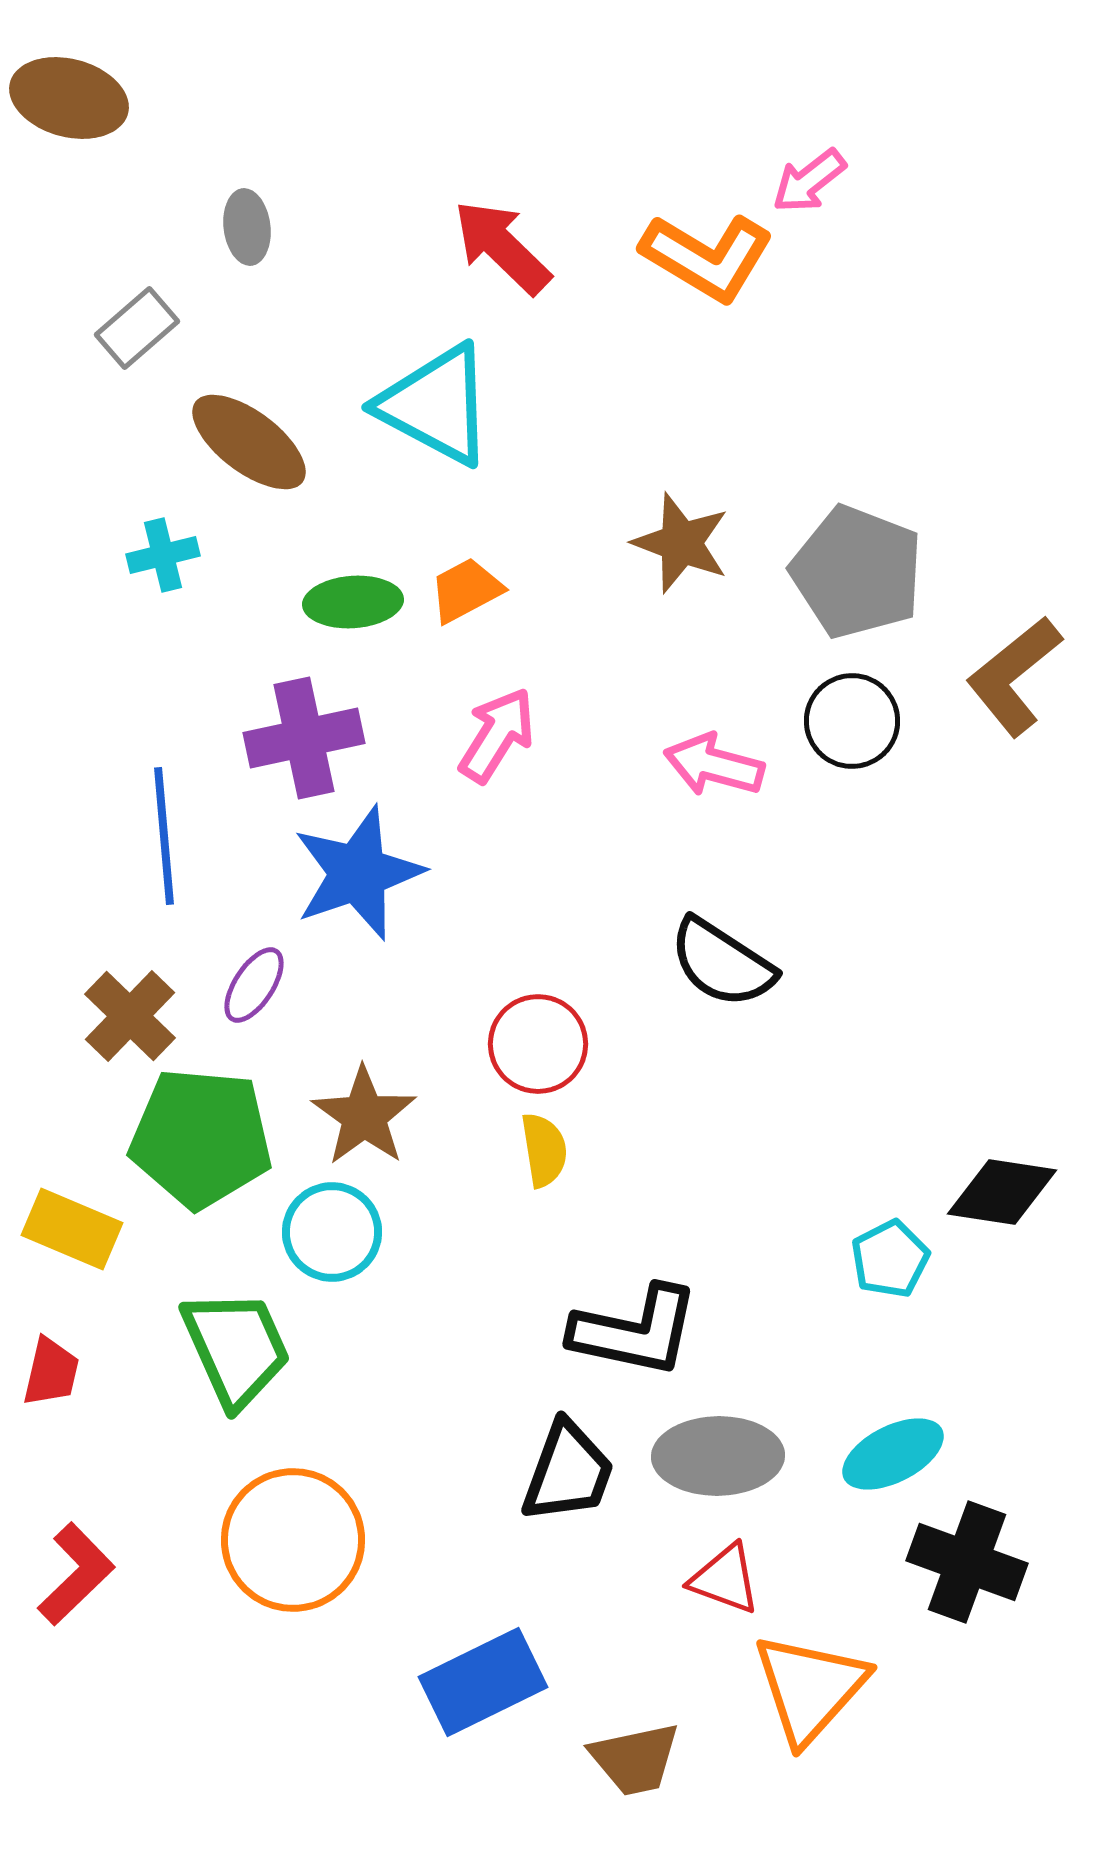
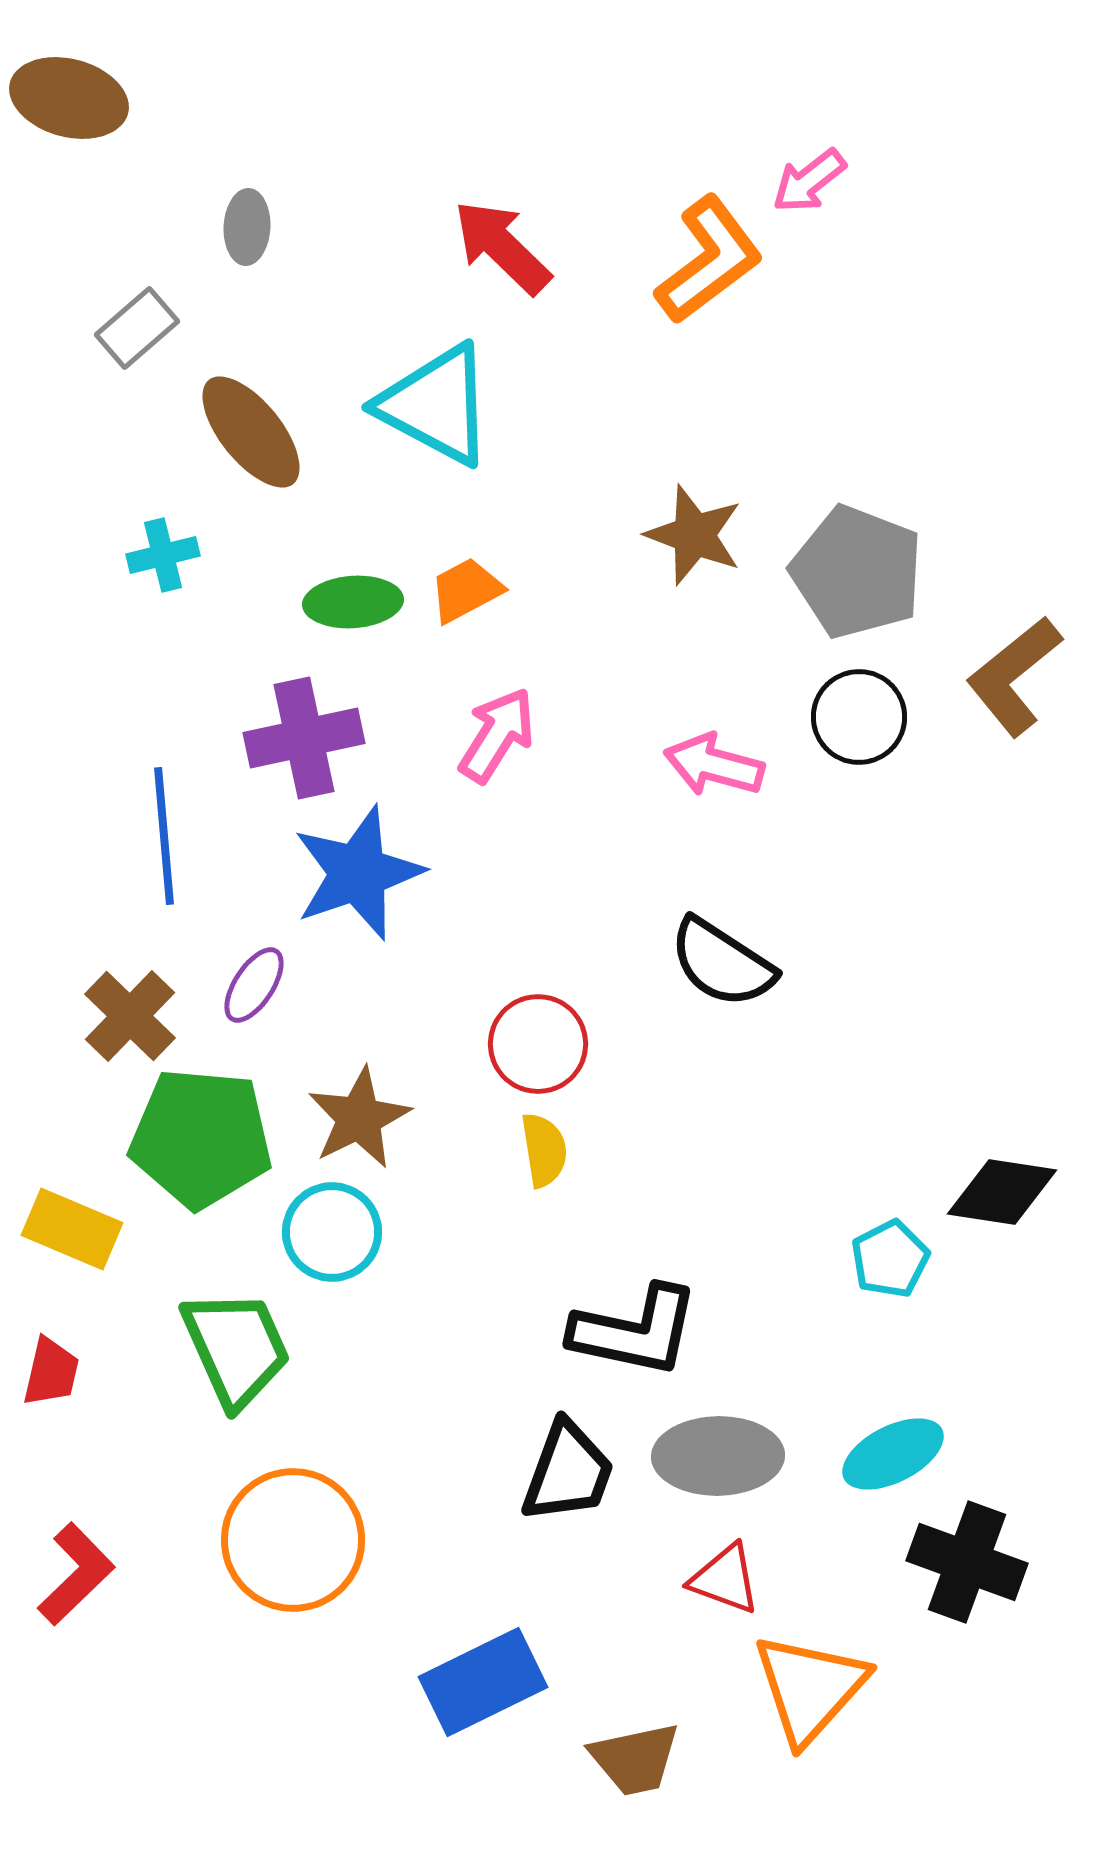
gray ellipse at (247, 227): rotated 10 degrees clockwise
orange L-shape at (707, 257): moved 2 px right, 3 px down; rotated 68 degrees counterclockwise
brown ellipse at (249, 442): moved 2 px right, 10 px up; rotated 14 degrees clockwise
brown star at (681, 543): moved 13 px right, 8 px up
black circle at (852, 721): moved 7 px right, 4 px up
brown star at (364, 1116): moved 5 px left, 2 px down; rotated 10 degrees clockwise
